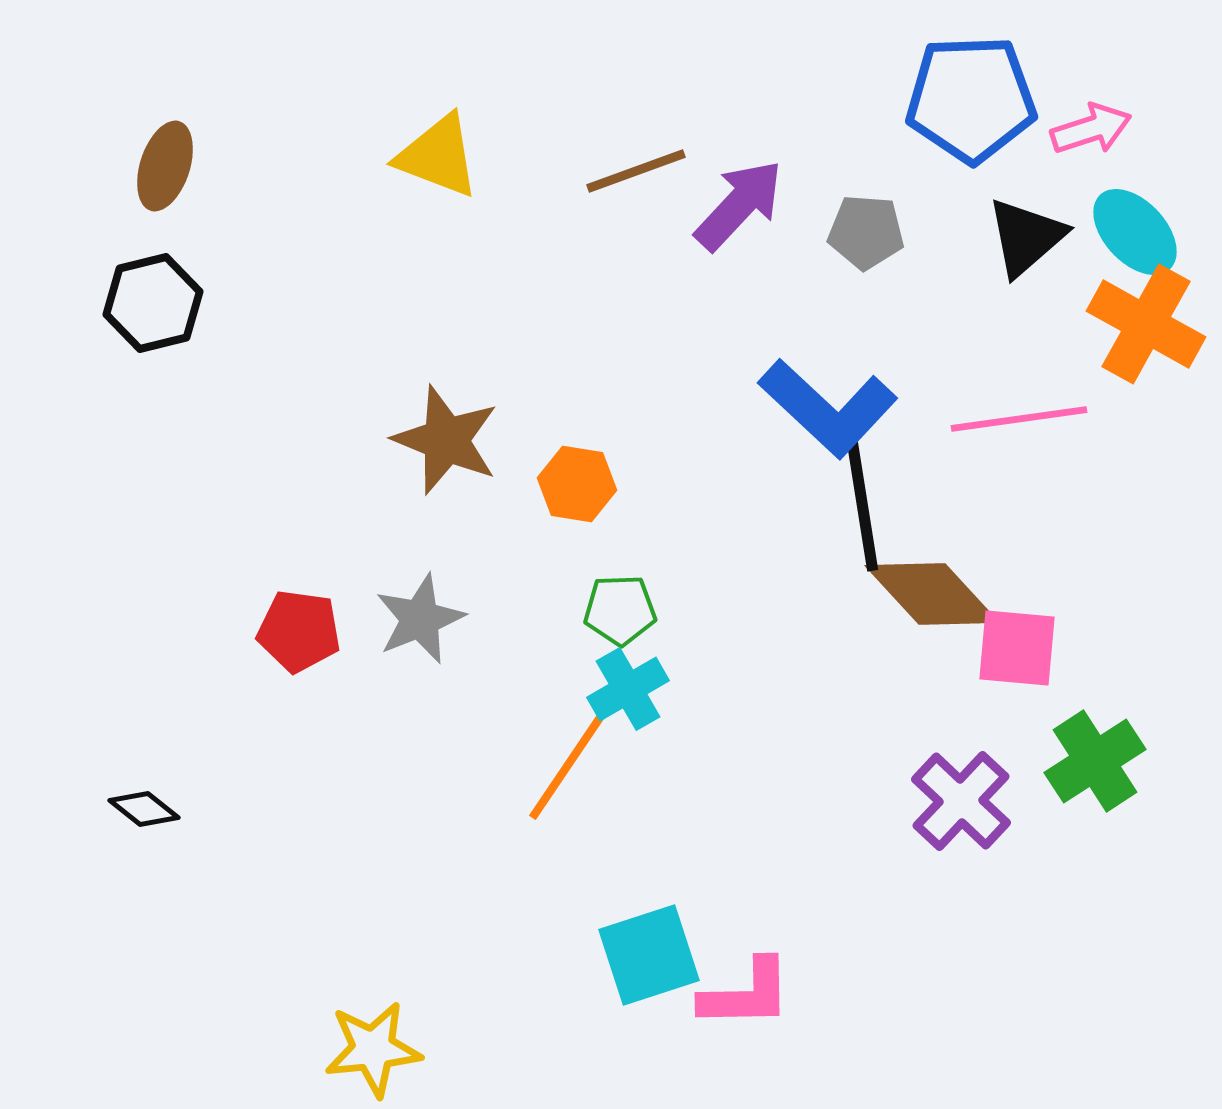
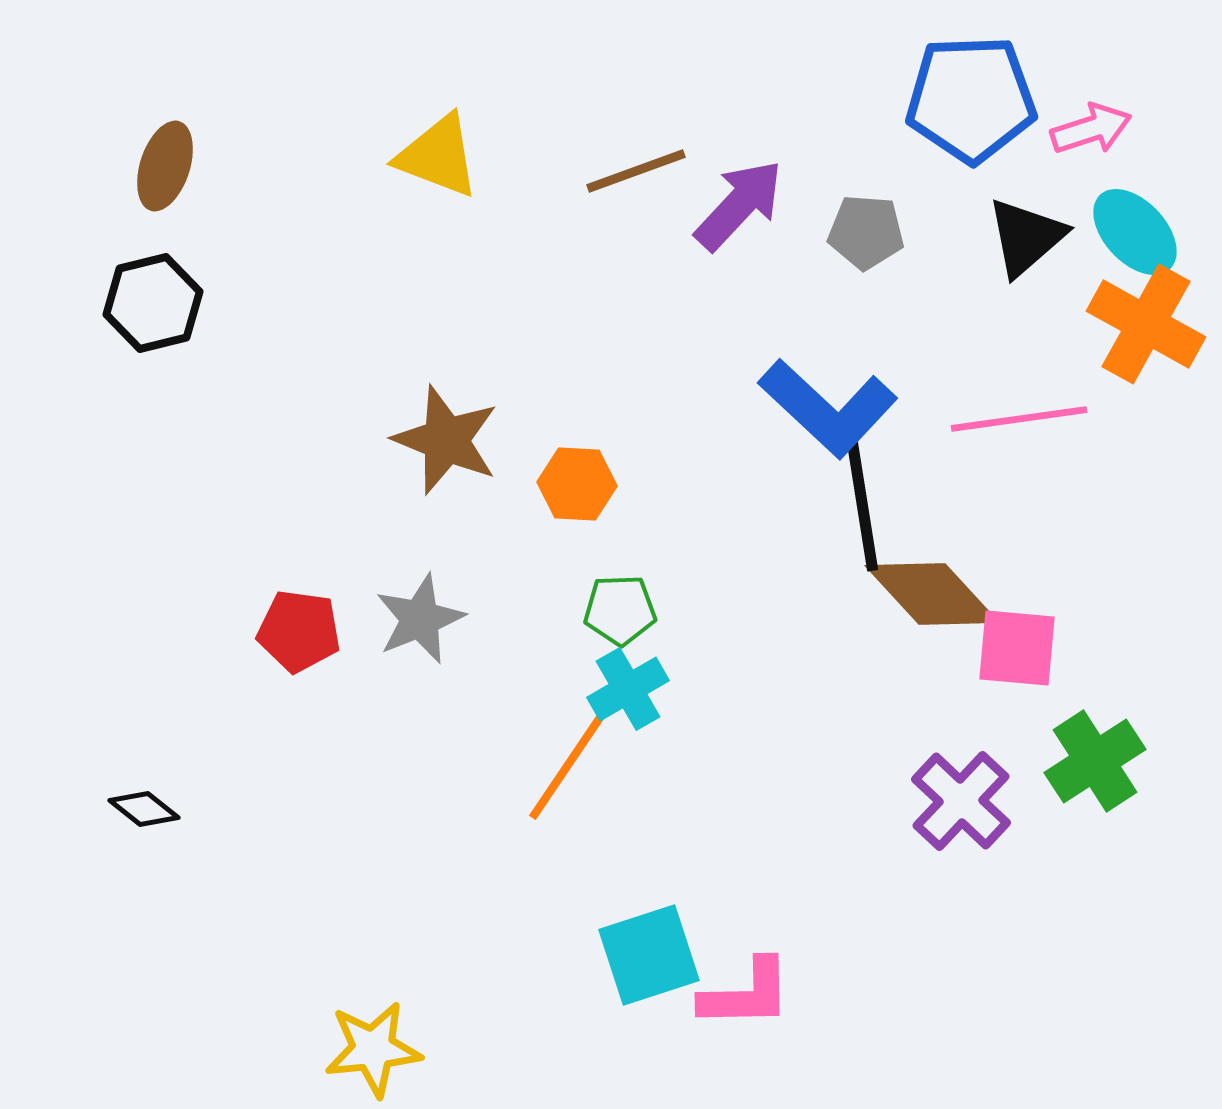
orange hexagon: rotated 6 degrees counterclockwise
